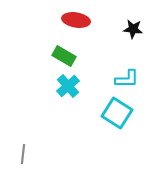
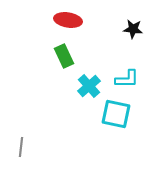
red ellipse: moved 8 px left
green rectangle: rotated 35 degrees clockwise
cyan cross: moved 21 px right
cyan square: moved 1 px left, 1 px down; rotated 20 degrees counterclockwise
gray line: moved 2 px left, 7 px up
